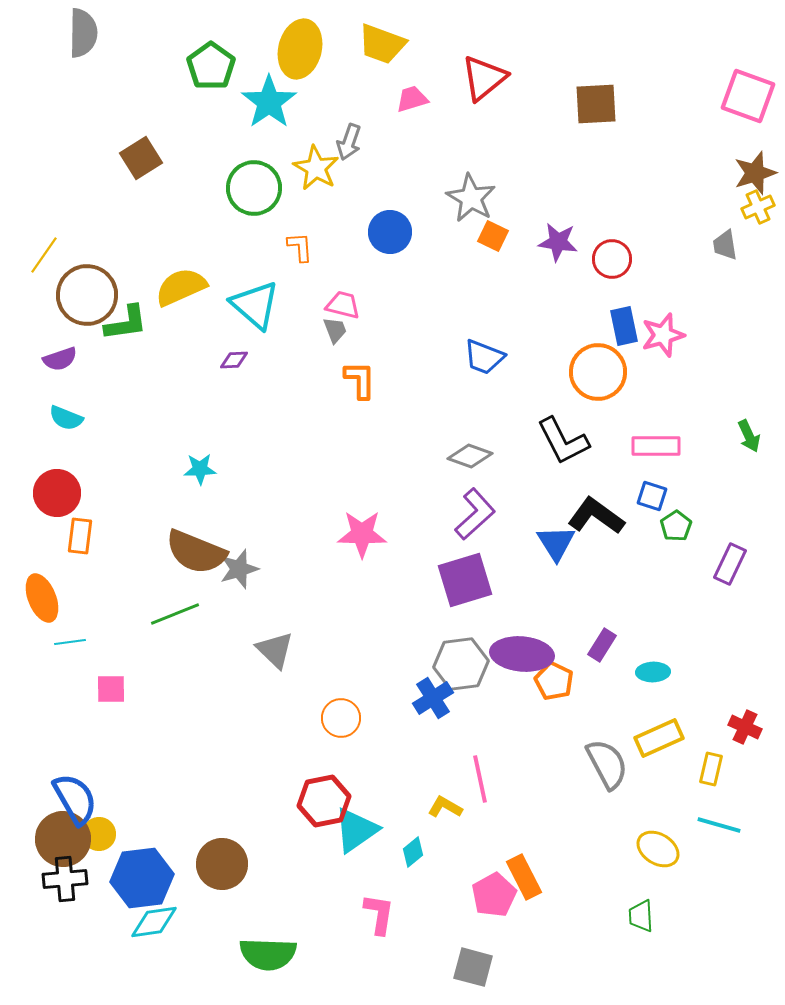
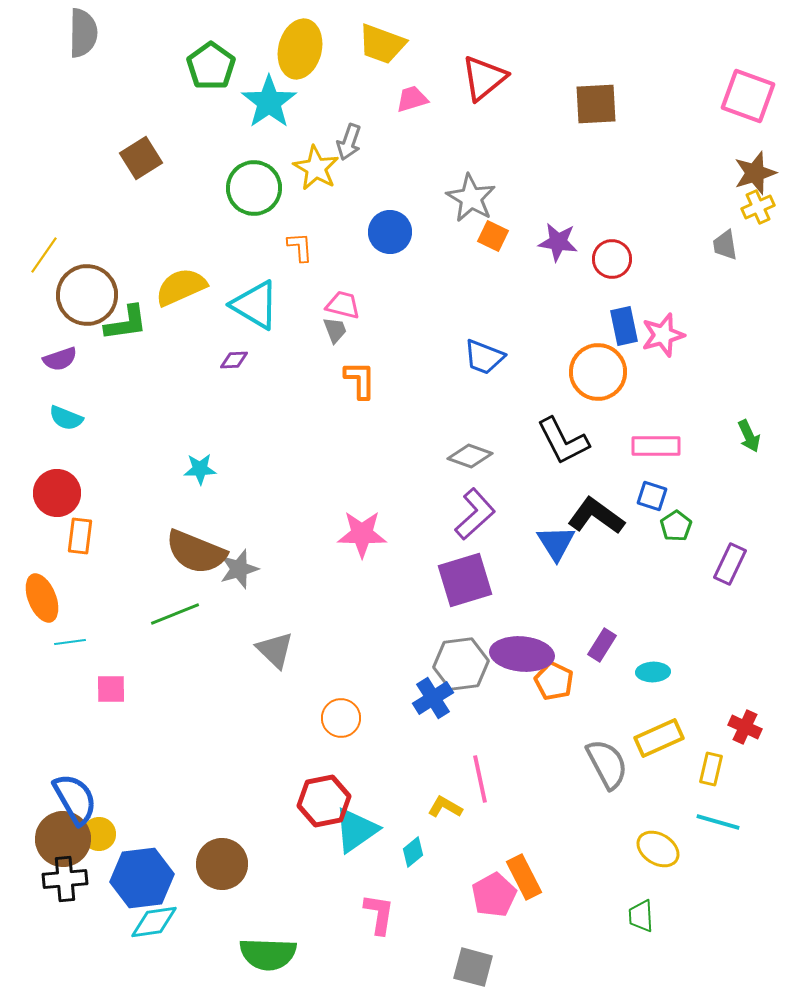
cyan triangle at (255, 305): rotated 10 degrees counterclockwise
cyan line at (719, 825): moved 1 px left, 3 px up
